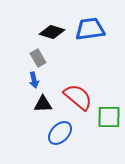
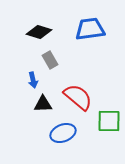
black diamond: moved 13 px left
gray rectangle: moved 12 px right, 2 px down
blue arrow: moved 1 px left
green square: moved 4 px down
blue ellipse: moved 3 px right; rotated 25 degrees clockwise
